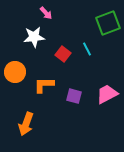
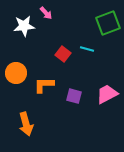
white star: moved 10 px left, 11 px up
cyan line: rotated 48 degrees counterclockwise
orange circle: moved 1 px right, 1 px down
orange arrow: rotated 35 degrees counterclockwise
